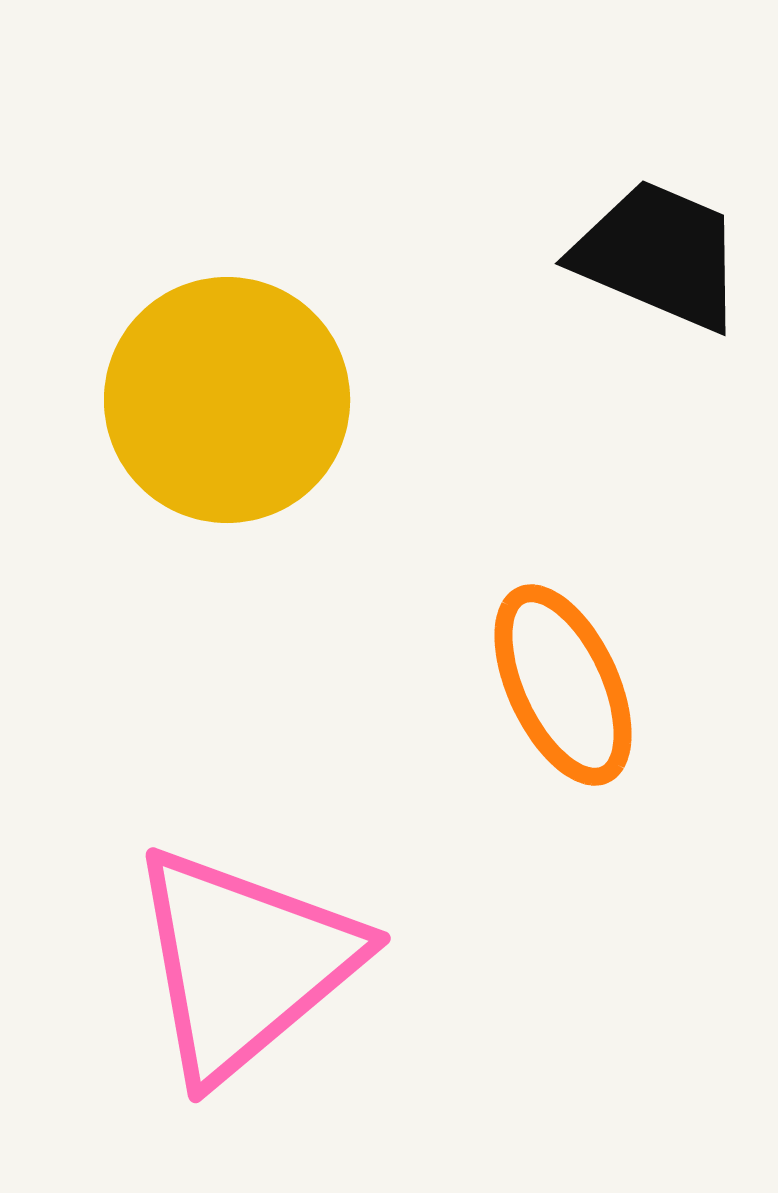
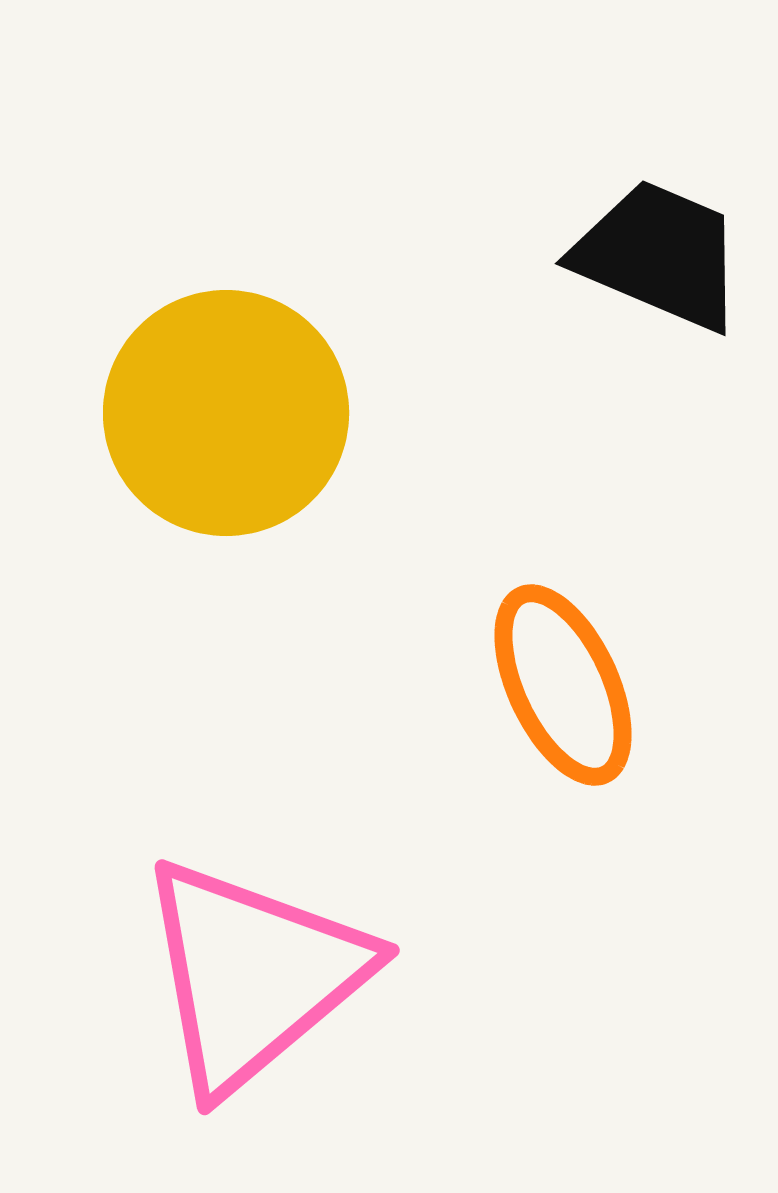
yellow circle: moved 1 px left, 13 px down
pink triangle: moved 9 px right, 12 px down
